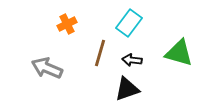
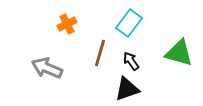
black arrow: moved 1 px left, 1 px down; rotated 48 degrees clockwise
